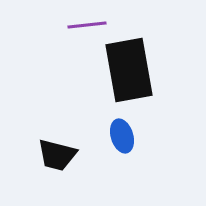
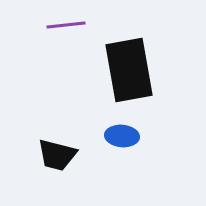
purple line: moved 21 px left
blue ellipse: rotated 68 degrees counterclockwise
